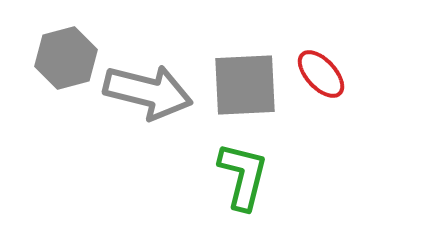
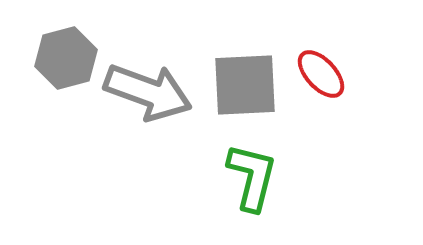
gray arrow: rotated 6 degrees clockwise
green L-shape: moved 9 px right, 1 px down
